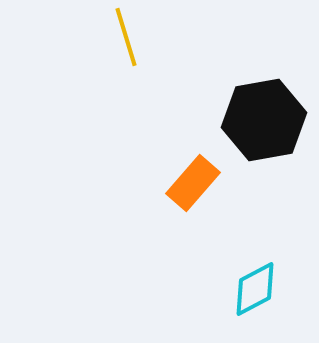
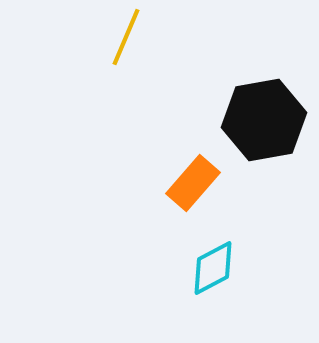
yellow line: rotated 40 degrees clockwise
cyan diamond: moved 42 px left, 21 px up
